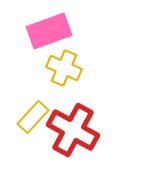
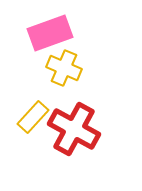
pink rectangle: moved 1 px right, 2 px down
red cross: moved 1 px right, 1 px up
